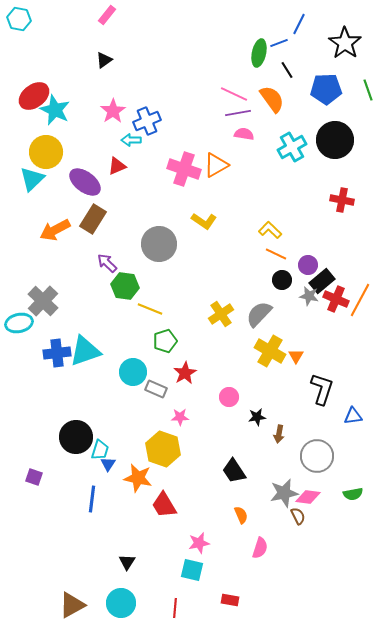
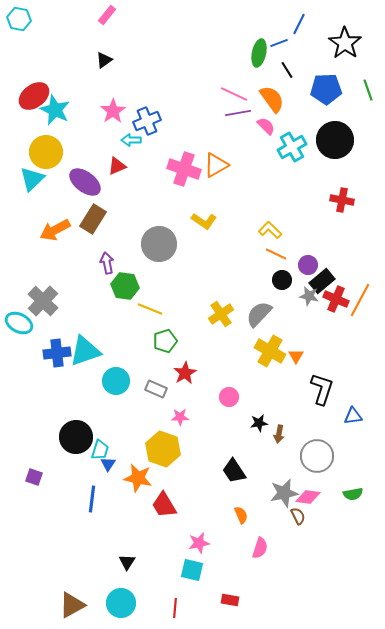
pink semicircle at (244, 134): moved 22 px right, 8 px up; rotated 36 degrees clockwise
purple arrow at (107, 263): rotated 35 degrees clockwise
cyan ellipse at (19, 323): rotated 40 degrees clockwise
cyan circle at (133, 372): moved 17 px left, 9 px down
black star at (257, 417): moved 2 px right, 6 px down
